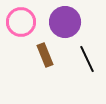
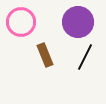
purple circle: moved 13 px right
black line: moved 2 px left, 2 px up; rotated 52 degrees clockwise
